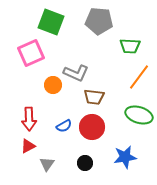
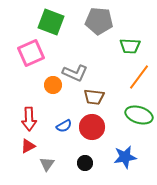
gray L-shape: moved 1 px left
